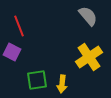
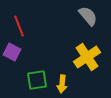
yellow cross: moved 2 px left
